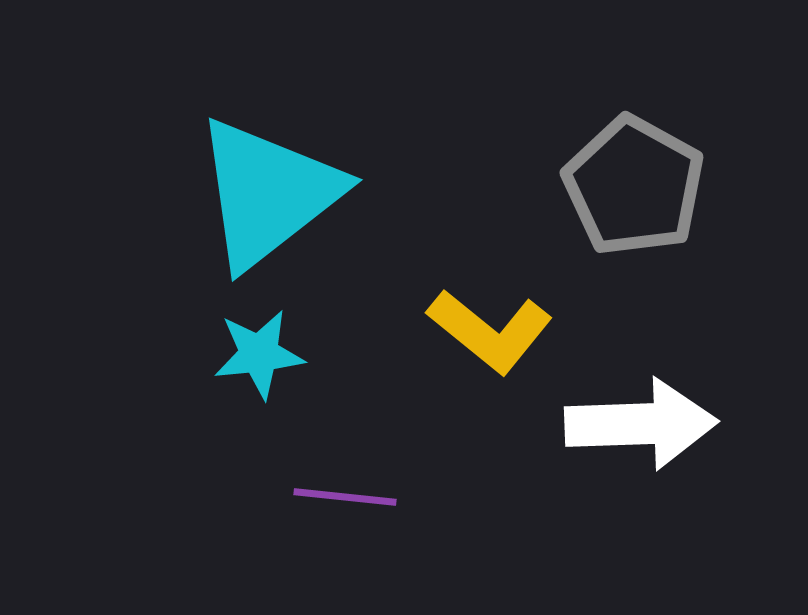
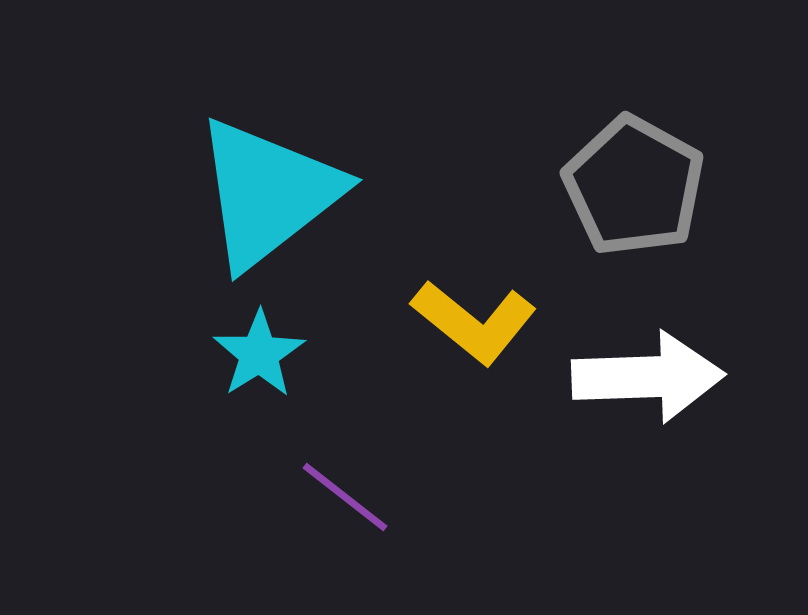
yellow L-shape: moved 16 px left, 9 px up
cyan star: rotated 26 degrees counterclockwise
white arrow: moved 7 px right, 47 px up
purple line: rotated 32 degrees clockwise
